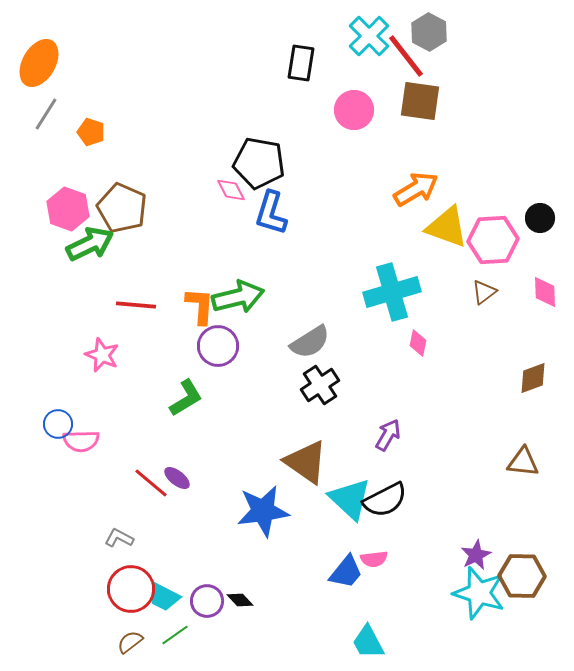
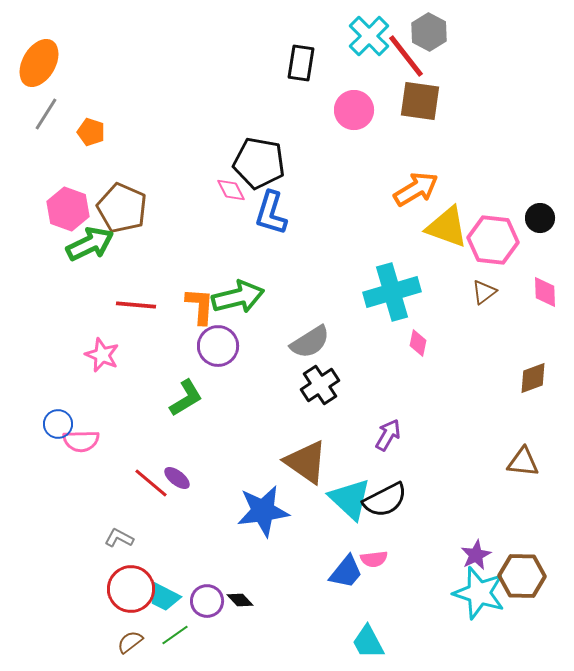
pink hexagon at (493, 240): rotated 9 degrees clockwise
